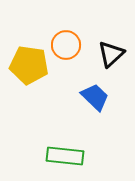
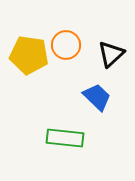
yellow pentagon: moved 10 px up
blue trapezoid: moved 2 px right
green rectangle: moved 18 px up
